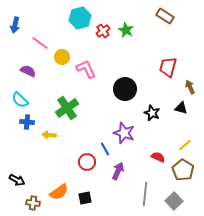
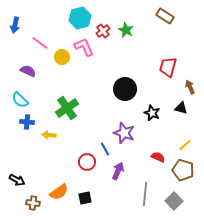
pink L-shape: moved 2 px left, 22 px up
brown pentagon: rotated 15 degrees counterclockwise
